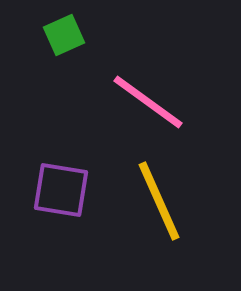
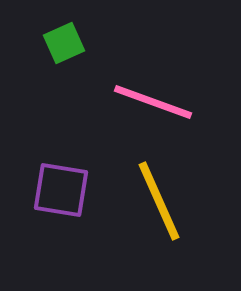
green square: moved 8 px down
pink line: moved 5 px right; rotated 16 degrees counterclockwise
